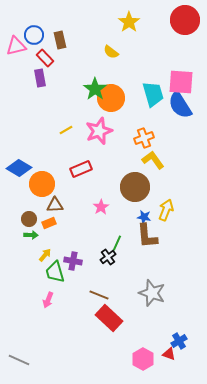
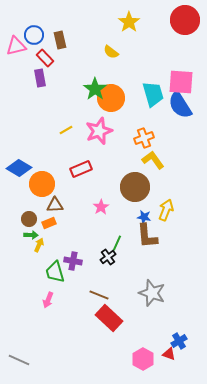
yellow arrow at (45, 255): moved 6 px left, 10 px up; rotated 16 degrees counterclockwise
